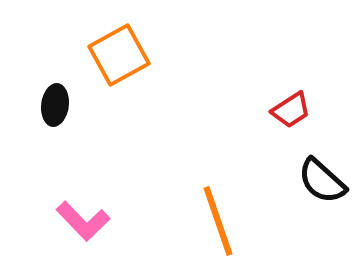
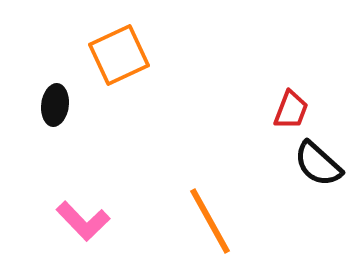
orange square: rotated 4 degrees clockwise
red trapezoid: rotated 36 degrees counterclockwise
black semicircle: moved 4 px left, 17 px up
orange line: moved 8 px left; rotated 10 degrees counterclockwise
